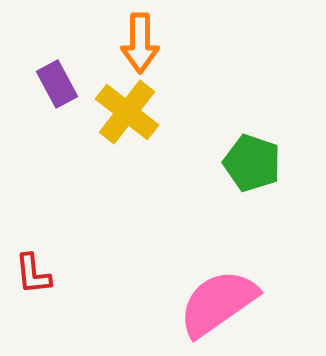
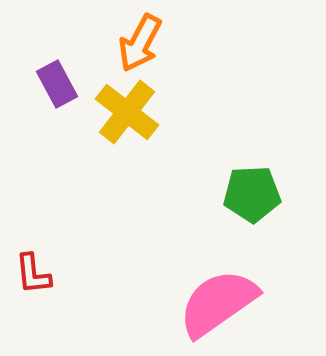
orange arrow: rotated 28 degrees clockwise
green pentagon: moved 31 px down; rotated 22 degrees counterclockwise
